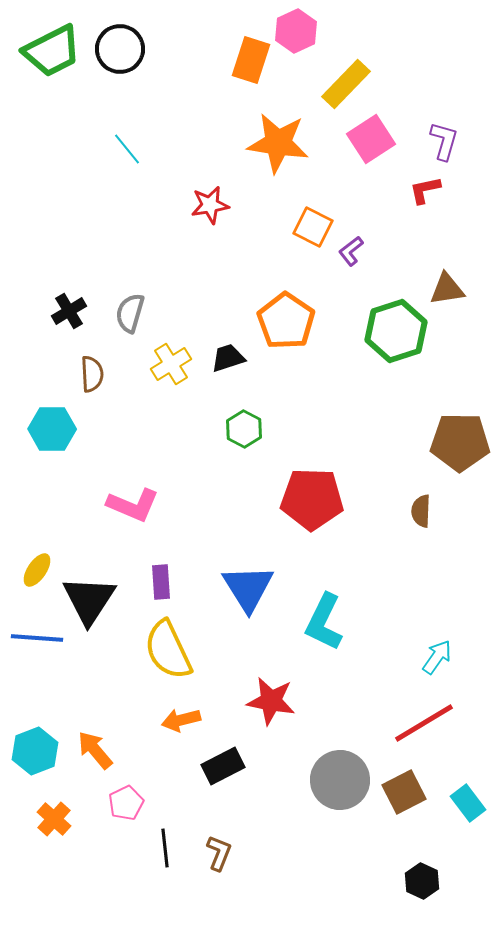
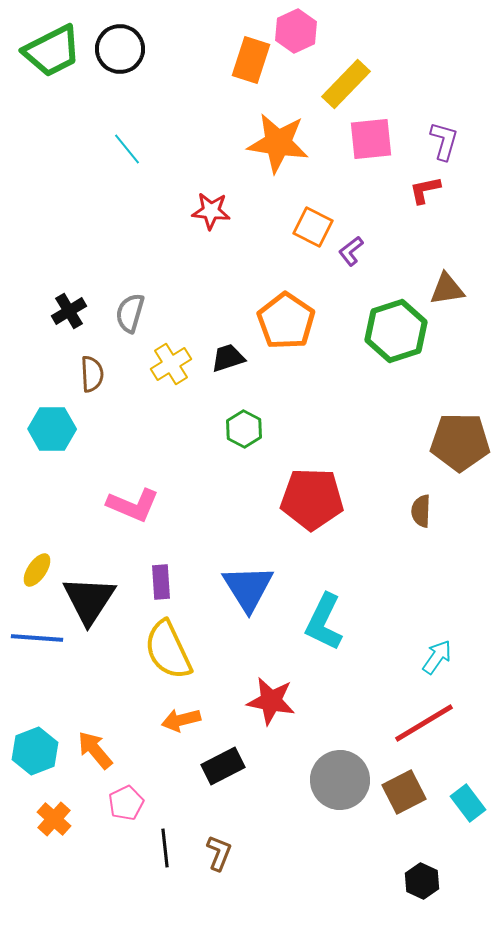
pink square at (371, 139): rotated 27 degrees clockwise
red star at (210, 205): moved 1 px right, 6 px down; rotated 15 degrees clockwise
